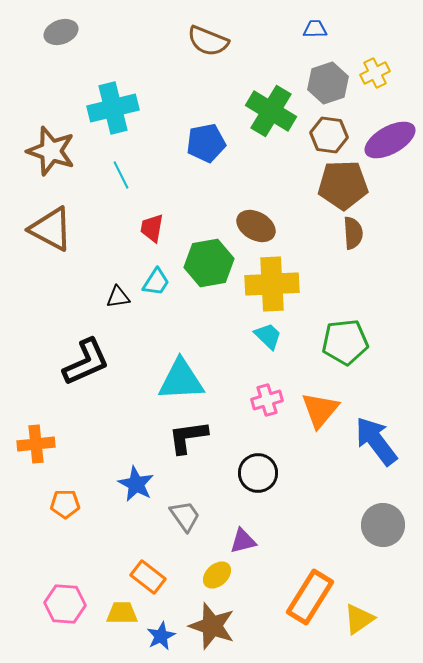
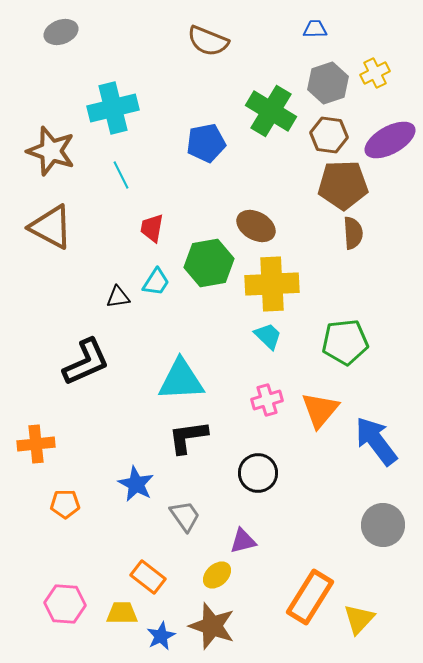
brown triangle at (51, 229): moved 2 px up
yellow triangle at (359, 619): rotated 12 degrees counterclockwise
